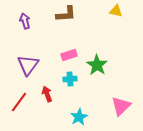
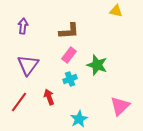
brown L-shape: moved 3 px right, 17 px down
purple arrow: moved 2 px left, 5 px down; rotated 21 degrees clockwise
pink rectangle: rotated 35 degrees counterclockwise
green star: rotated 15 degrees counterclockwise
cyan cross: rotated 16 degrees counterclockwise
red arrow: moved 2 px right, 3 px down
pink triangle: moved 1 px left
cyan star: moved 2 px down
